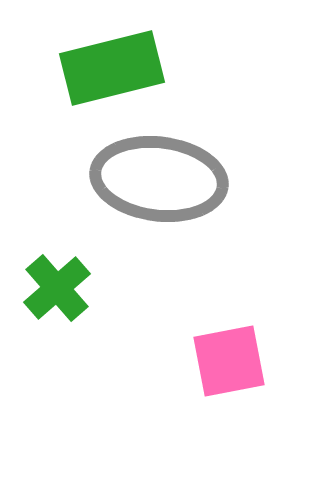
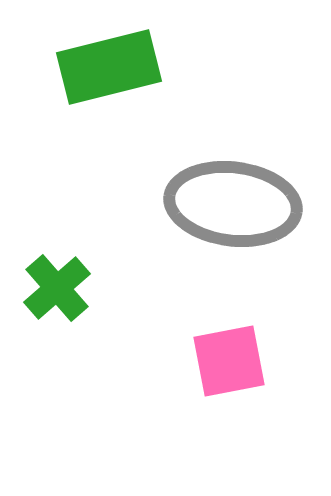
green rectangle: moved 3 px left, 1 px up
gray ellipse: moved 74 px right, 25 px down
